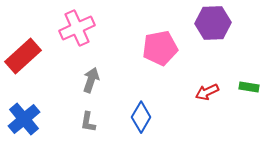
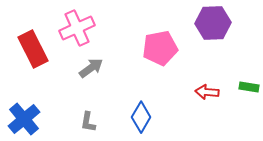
red rectangle: moved 10 px right, 7 px up; rotated 75 degrees counterclockwise
gray arrow: moved 12 px up; rotated 35 degrees clockwise
red arrow: rotated 30 degrees clockwise
